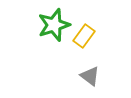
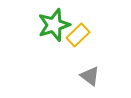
yellow rectangle: moved 6 px left, 1 px up; rotated 10 degrees clockwise
